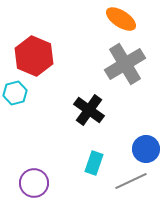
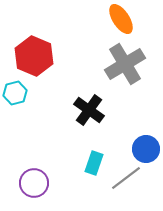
orange ellipse: rotated 24 degrees clockwise
gray line: moved 5 px left, 3 px up; rotated 12 degrees counterclockwise
